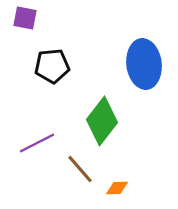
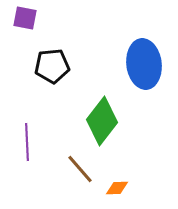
purple line: moved 10 px left, 1 px up; rotated 66 degrees counterclockwise
